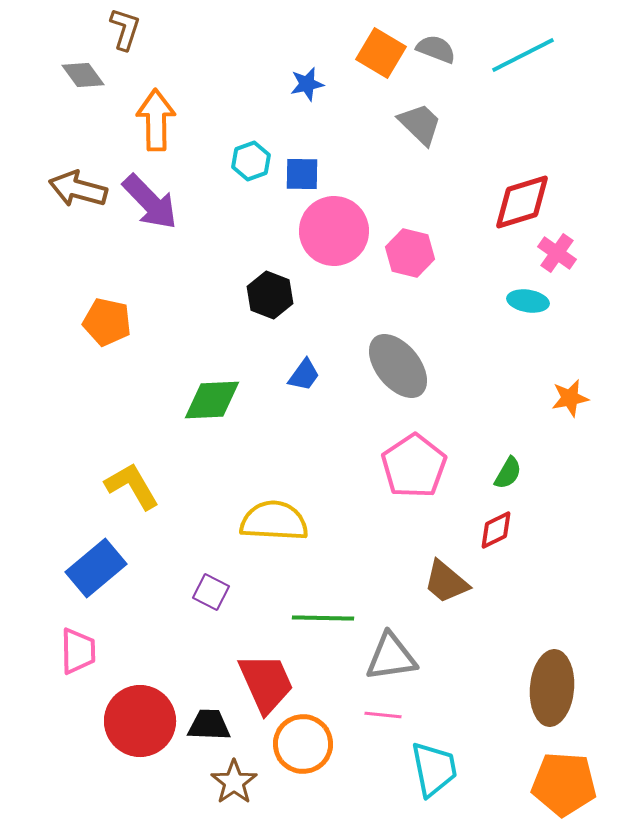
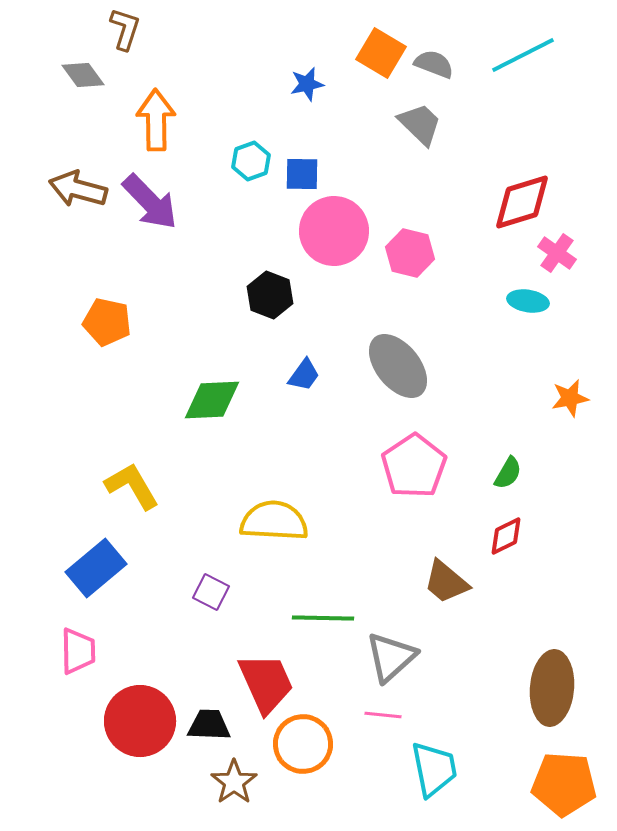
gray semicircle at (436, 49): moved 2 px left, 15 px down
red diamond at (496, 530): moved 10 px right, 6 px down
gray triangle at (391, 657): rotated 34 degrees counterclockwise
